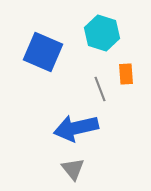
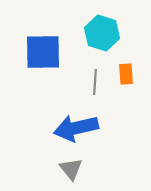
blue square: rotated 24 degrees counterclockwise
gray line: moved 5 px left, 7 px up; rotated 25 degrees clockwise
gray triangle: moved 2 px left
